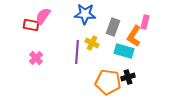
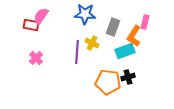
pink semicircle: moved 2 px left
cyan rectangle: moved 1 px right; rotated 36 degrees counterclockwise
